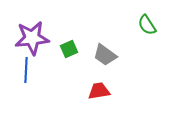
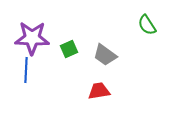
purple star: rotated 8 degrees clockwise
